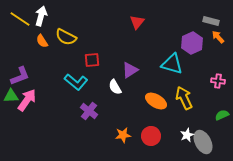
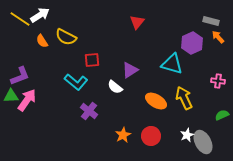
white arrow: moved 1 px left, 1 px up; rotated 42 degrees clockwise
white semicircle: rotated 21 degrees counterclockwise
orange star: rotated 21 degrees counterclockwise
